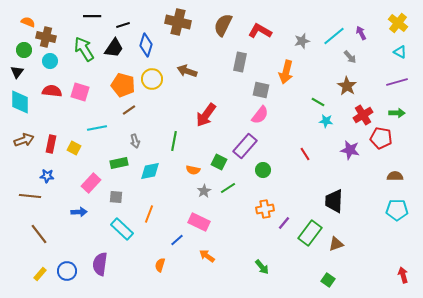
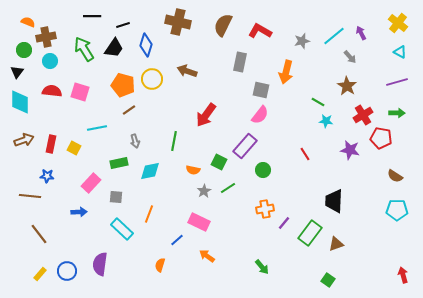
brown cross at (46, 37): rotated 24 degrees counterclockwise
brown semicircle at (395, 176): rotated 147 degrees counterclockwise
